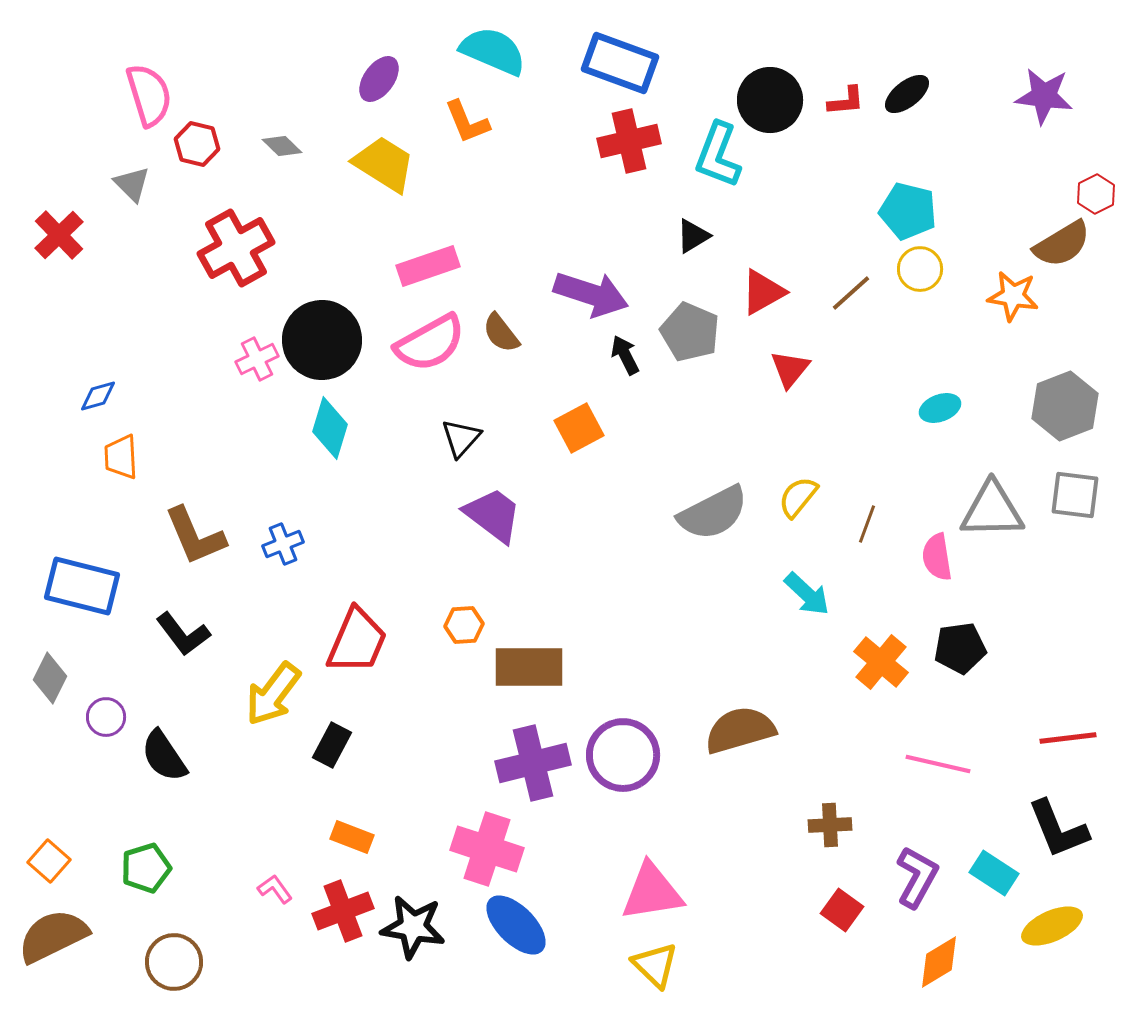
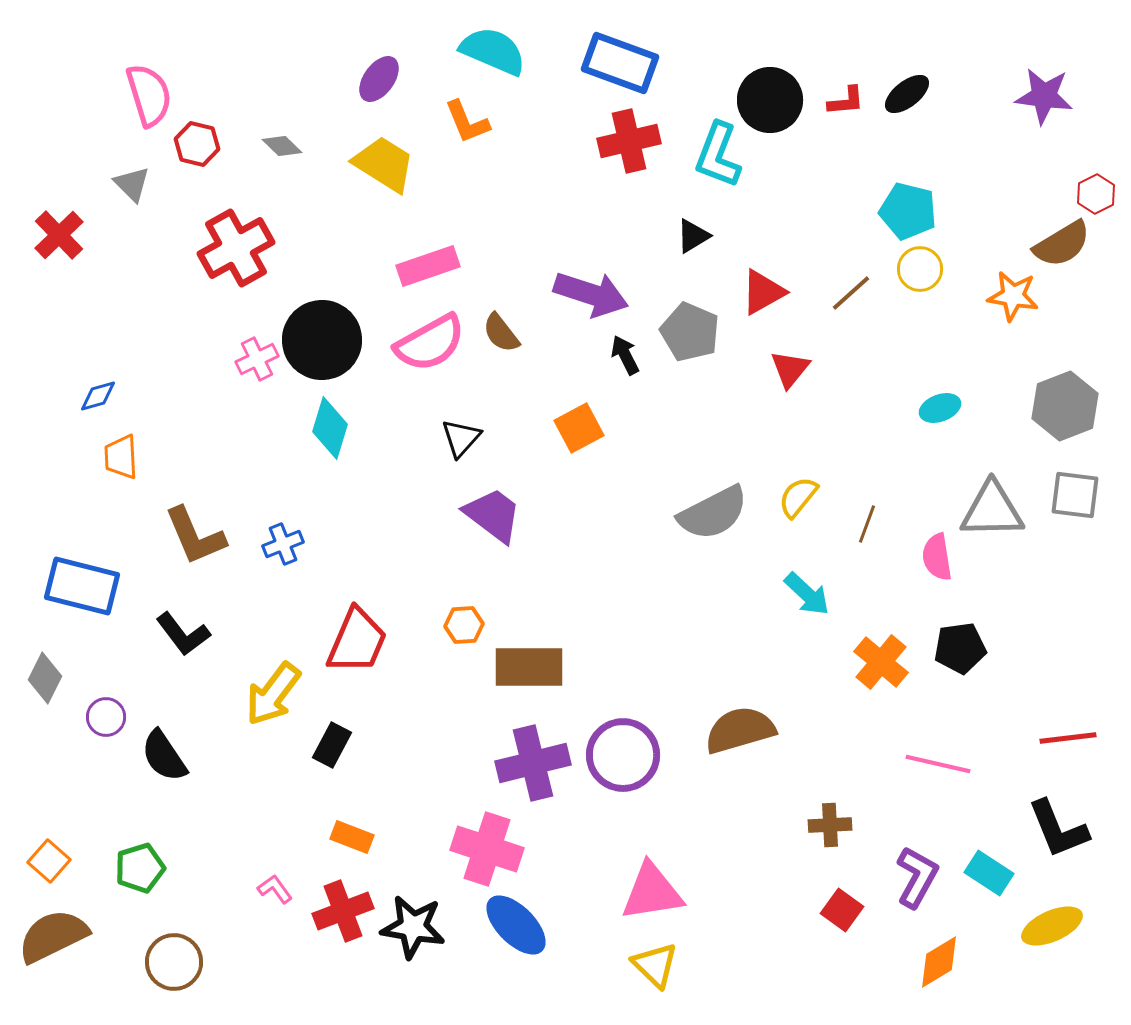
gray diamond at (50, 678): moved 5 px left
green pentagon at (146, 868): moved 6 px left
cyan rectangle at (994, 873): moved 5 px left
